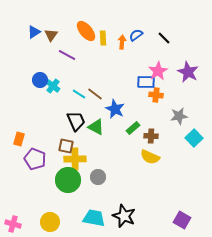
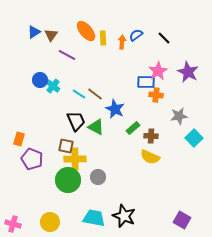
purple pentagon: moved 3 px left
